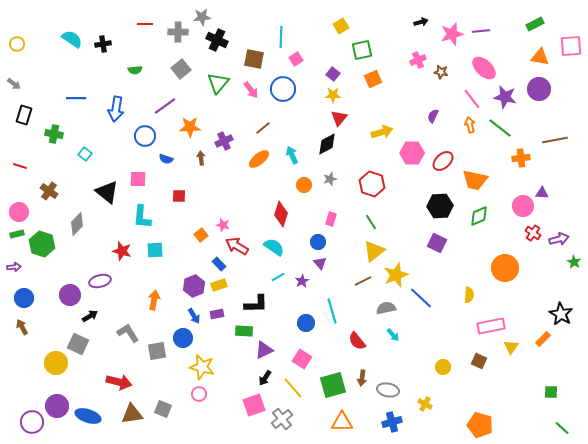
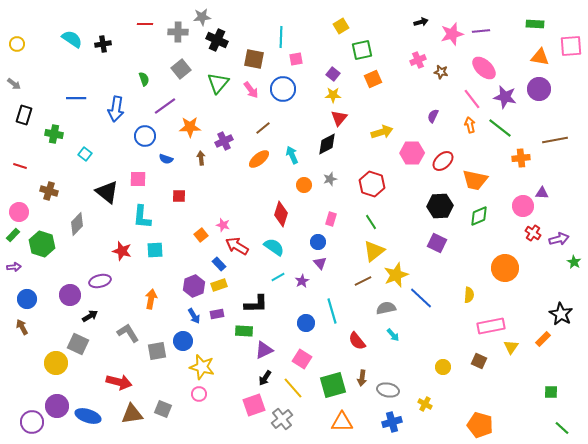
green rectangle at (535, 24): rotated 30 degrees clockwise
pink square at (296, 59): rotated 24 degrees clockwise
green semicircle at (135, 70): moved 9 px right, 9 px down; rotated 104 degrees counterclockwise
brown cross at (49, 191): rotated 18 degrees counterclockwise
green rectangle at (17, 234): moved 4 px left, 1 px down; rotated 32 degrees counterclockwise
blue circle at (24, 298): moved 3 px right, 1 px down
orange arrow at (154, 300): moved 3 px left, 1 px up
blue circle at (183, 338): moved 3 px down
